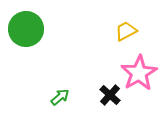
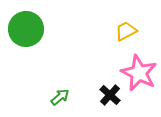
pink star: rotated 15 degrees counterclockwise
